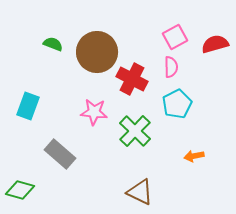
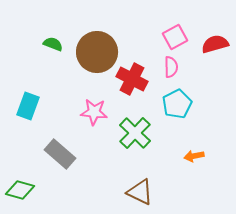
green cross: moved 2 px down
